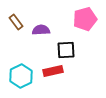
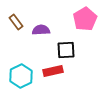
pink pentagon: rotated 15 degrees counterclockwise
